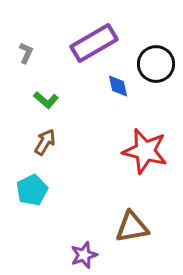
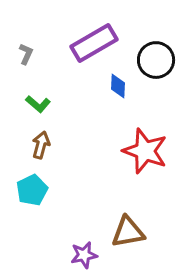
gray L-shape: moved 1 px down
black circle: moved 4 px up
blue diamond: rotated 15 degrees clockwise
green L-shape: moved 8 px left, 4 px down
brown arrow: moved 4 px left, 3 px down; rotated 16 degrees counterclockwise
red star: rotated 6 degrees clockwise
brown triangle: moved 4 px left, 5 px down
purple star: rotated 8 degrees clockwise
